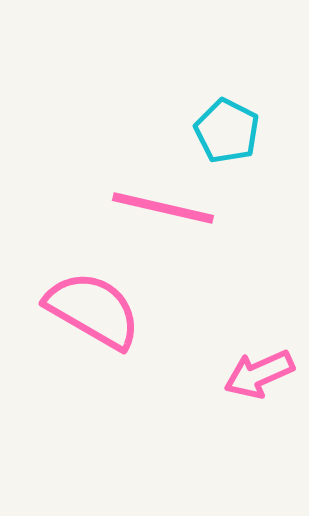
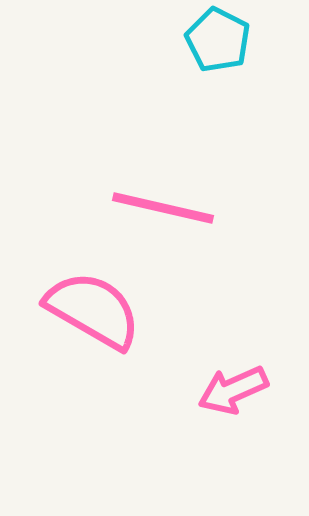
cyan pentagon: moved 9 px left, 91 px up
pink arrow: moved 26 px left, 16 px down
